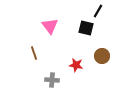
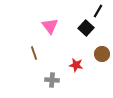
black square: rotated 28 degrees clockwise
brown circle: moved 2 px up
